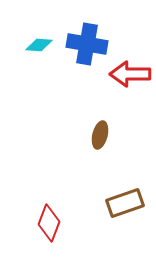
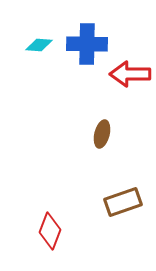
blue cross: rotated 9 degrees counterclockwise
brown ellipse: moved 2 px right, 1 px up
brown rectangle: moved 2 px left, 1 px up
red diamond: moved 1 px right, 8 px down
